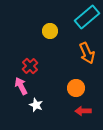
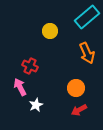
red cross: rotated 21 degrees counterclockwise
pink arrow: moved 1 px left, 1 px down
white star: rotated 24 degrees clockwise
red arrow: moved 4 px left, 1 px up; rotated 28 degrees counterclockwise
